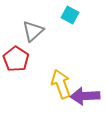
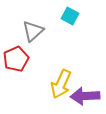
cyan square: moved 1 px down
red pentagon: rotated 15 degrees clockwise
yellow arrow: rotated 136 degrees counterclockwise
